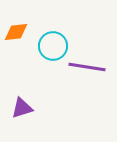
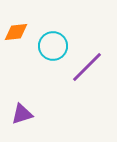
purple line: rotated 54 degrees counterclockwise
purple triangle: moved 6 px down
